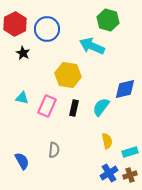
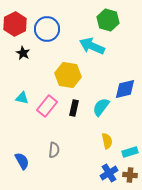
pink rectangle: rotated 15 degrees clockwise
brown cross: rotated 24 degrees clockwise
